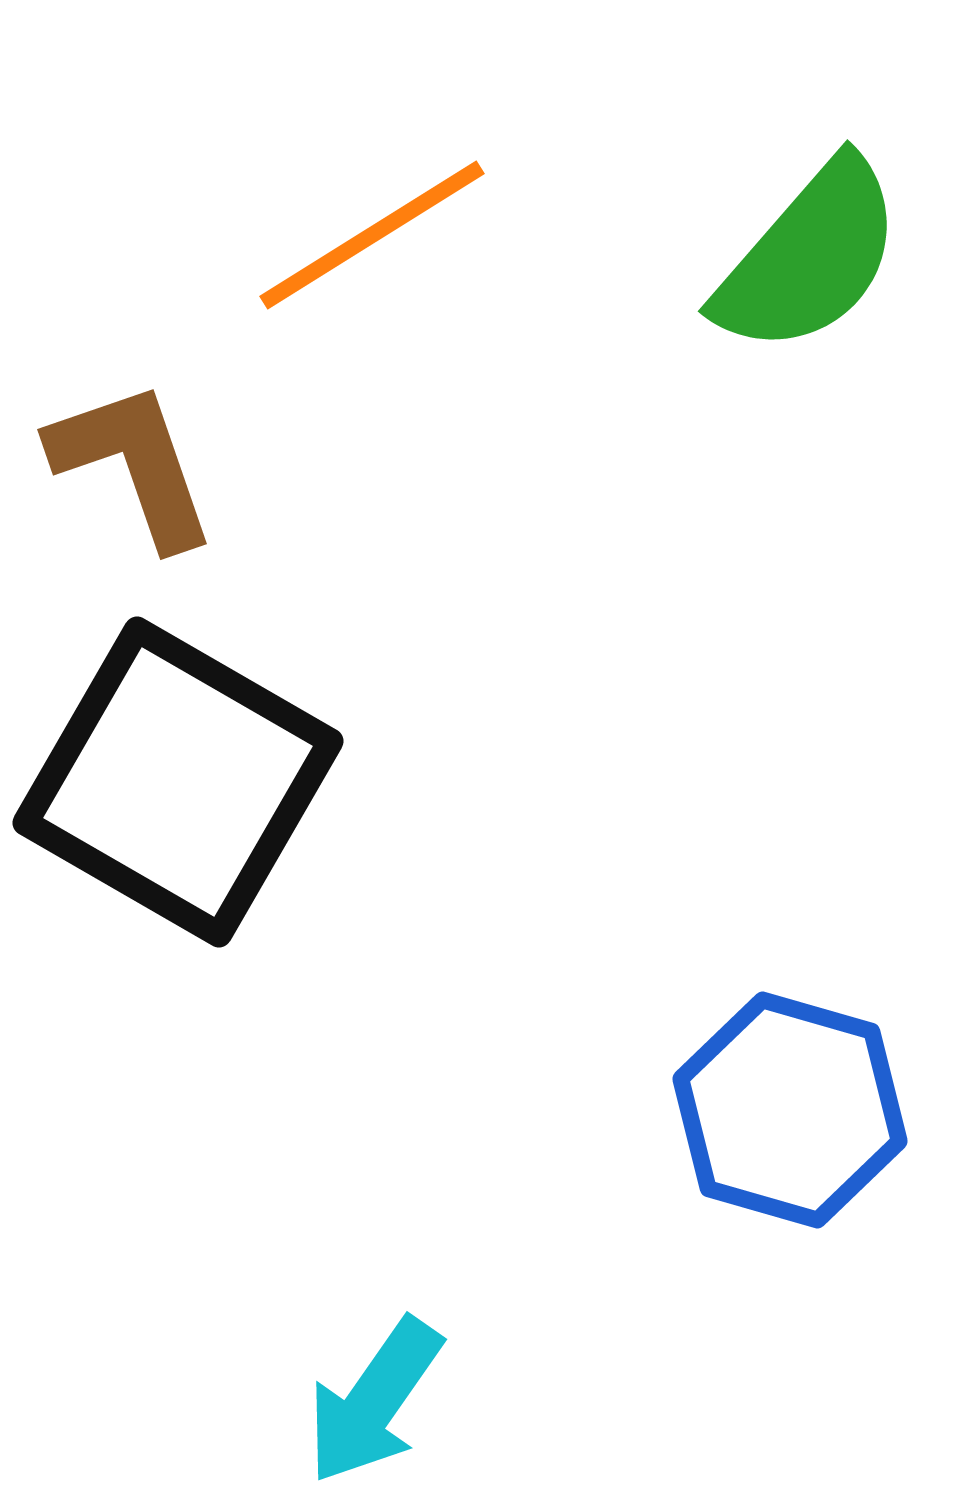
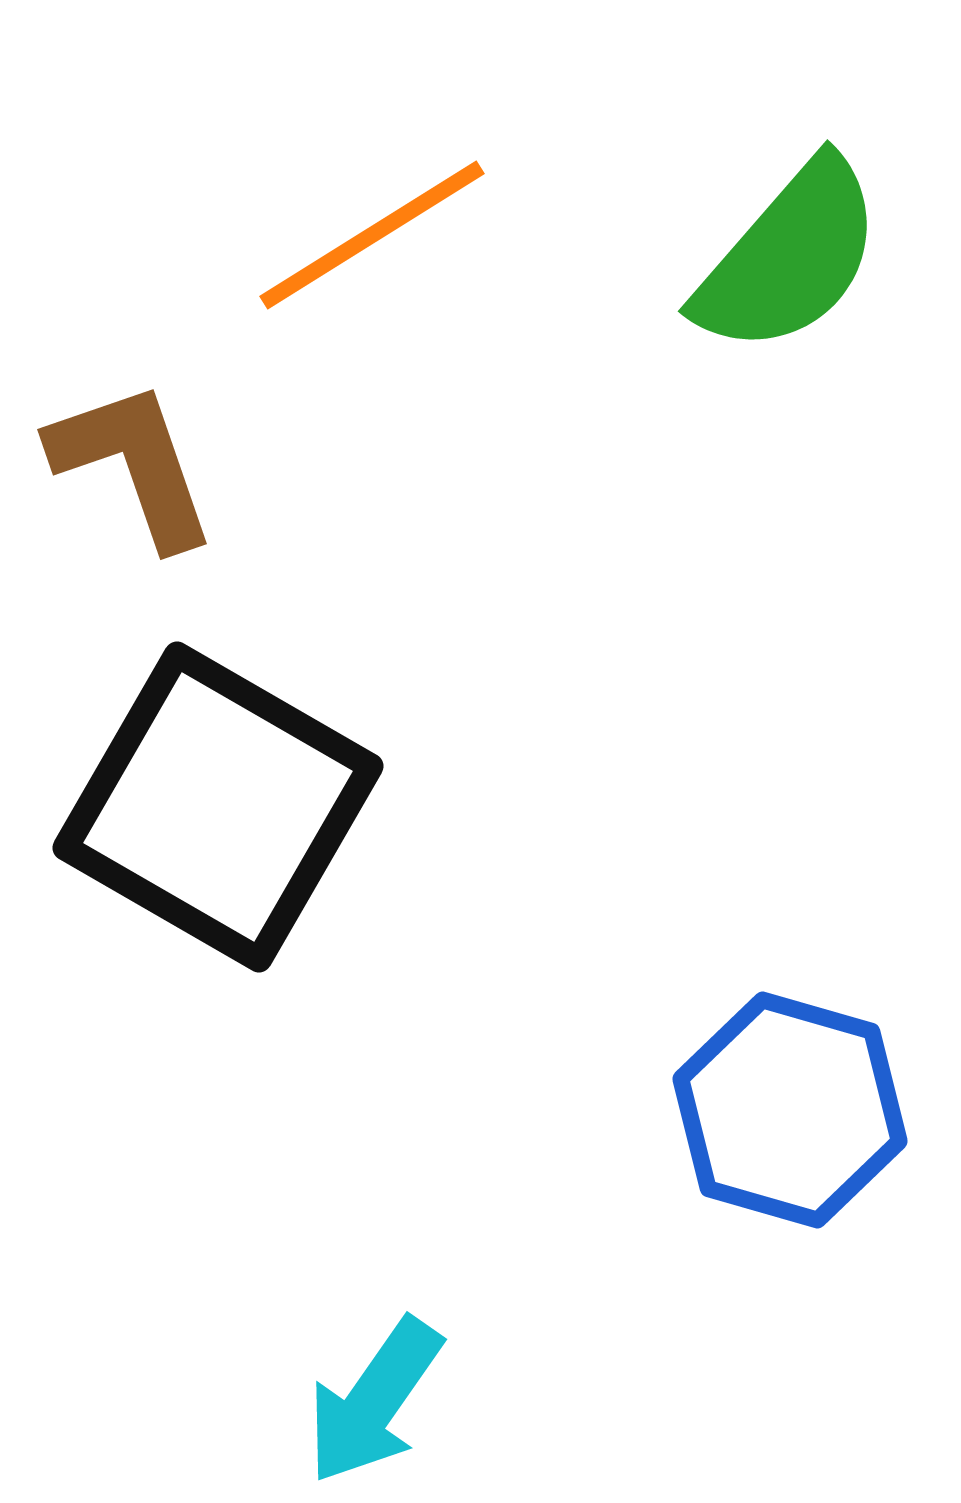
green semicircle: moved 20 px left
black square: moved 40 px right, 25 px down
